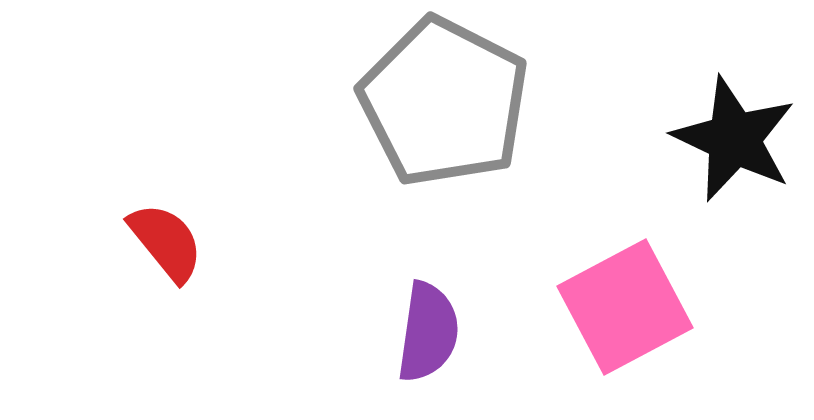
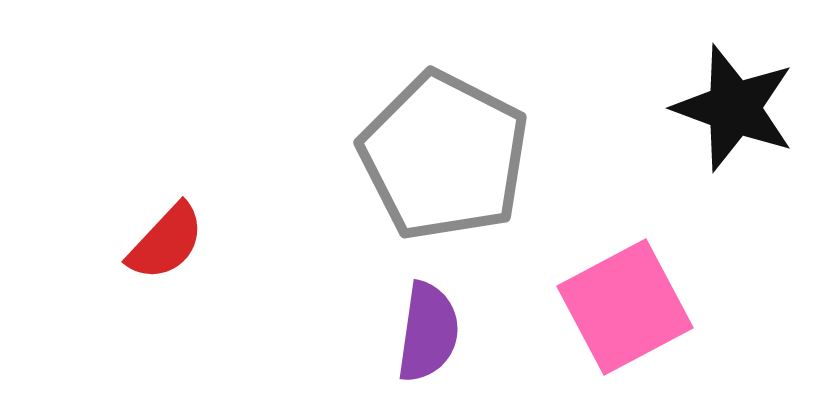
gray pentagon: moved 54 px down
black star: moved 31 px up; rotated 5 degrees counterclockwise
red semicircle: rotated 82 degrees clockwise
